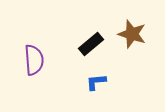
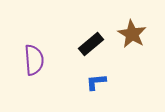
brown star: rotated 12 degrees clockwise
